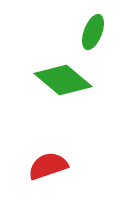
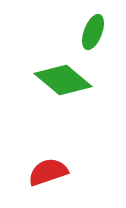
red semicircle: moved 6 px down
